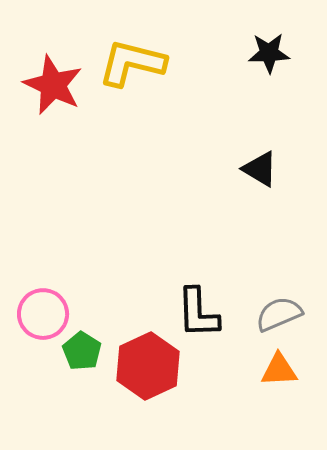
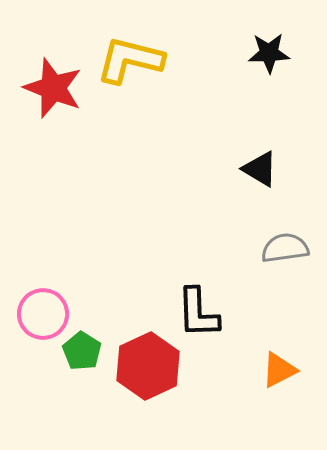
yellow L-shape: moved 2 px left, 3 px up
red star: moved 3 px down; rotated 4 degrees counterclockwise
gray semicircle: moved 6 px right, 66 px up; rotated 15 degrees clockwise
orange triangle: rotated 24 degrees counterclockwise
